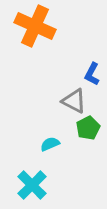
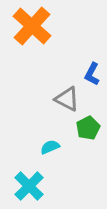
orange cross: moved 3 px left; rotated 18 degrees clockwise
gray triangle: moved 7 px left, 2 px up
cyan semicircle: moved 3 px down
cyan cross: moved 3 px left, 1 px down
